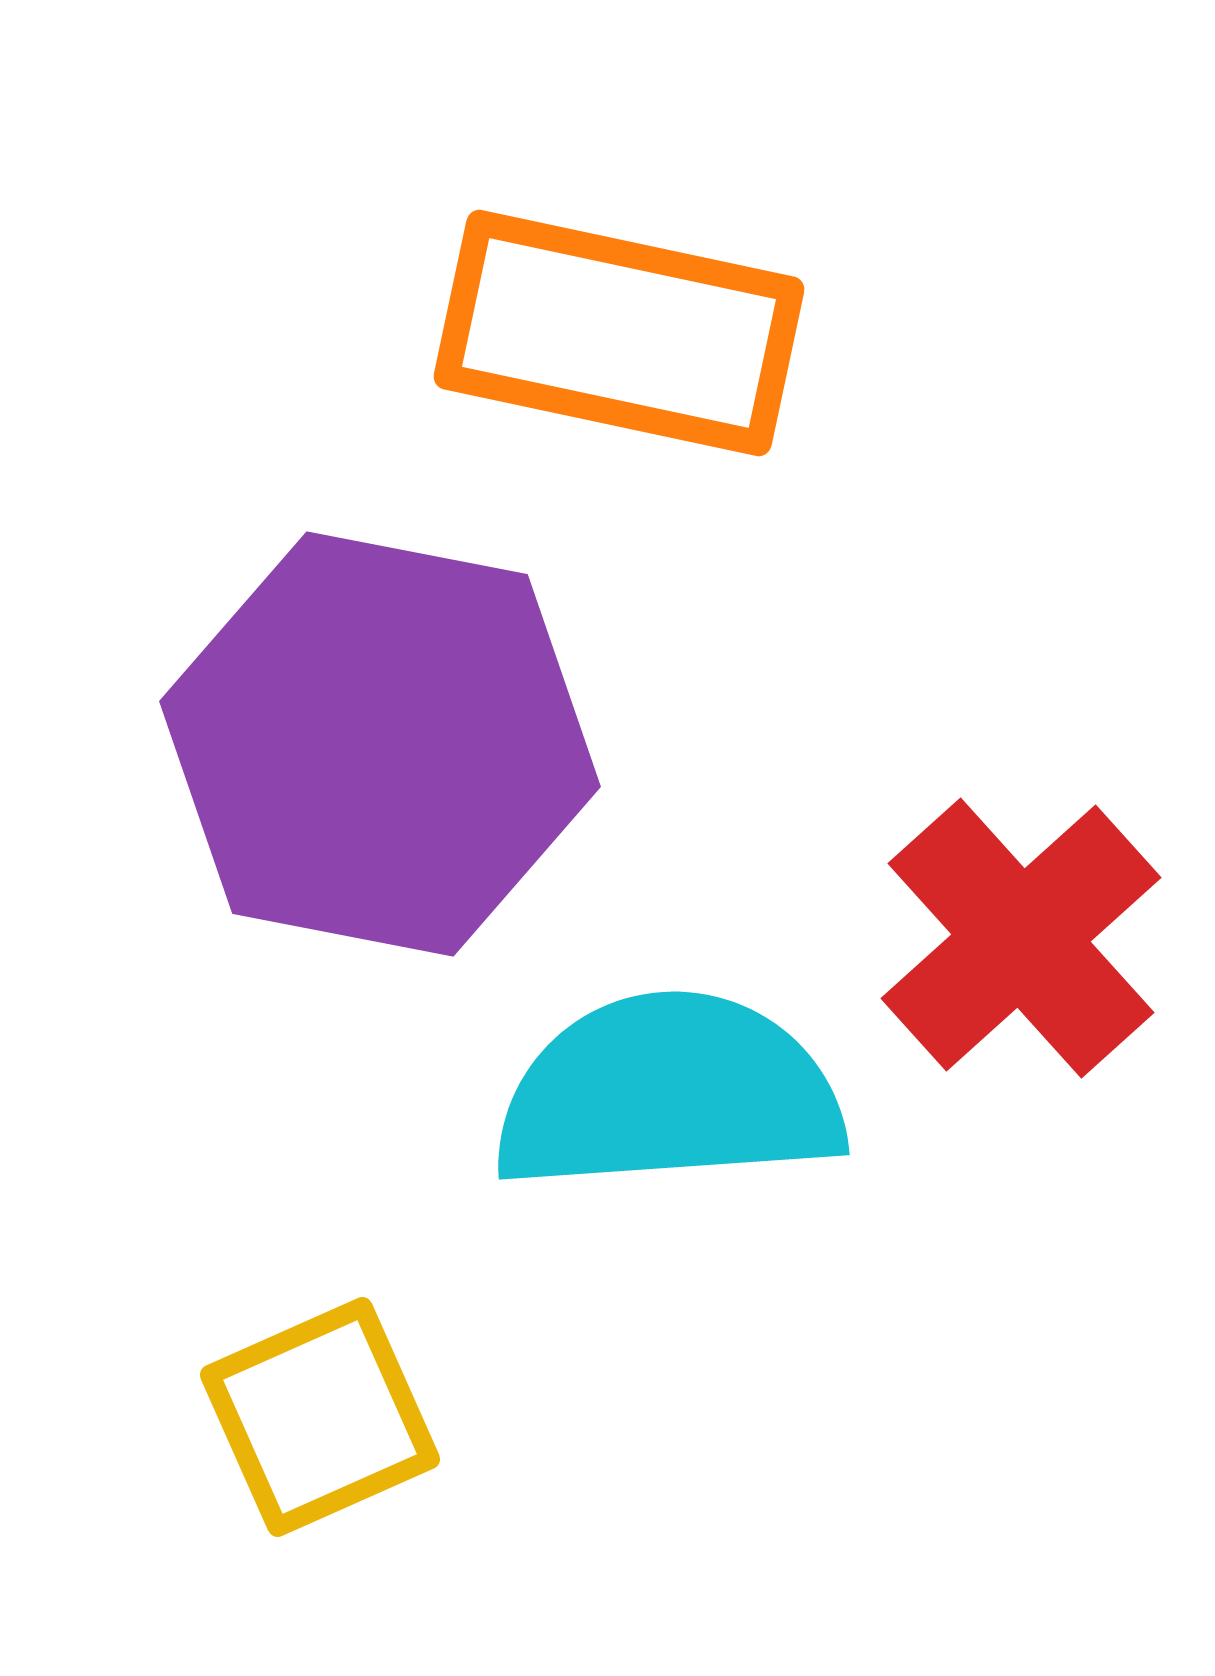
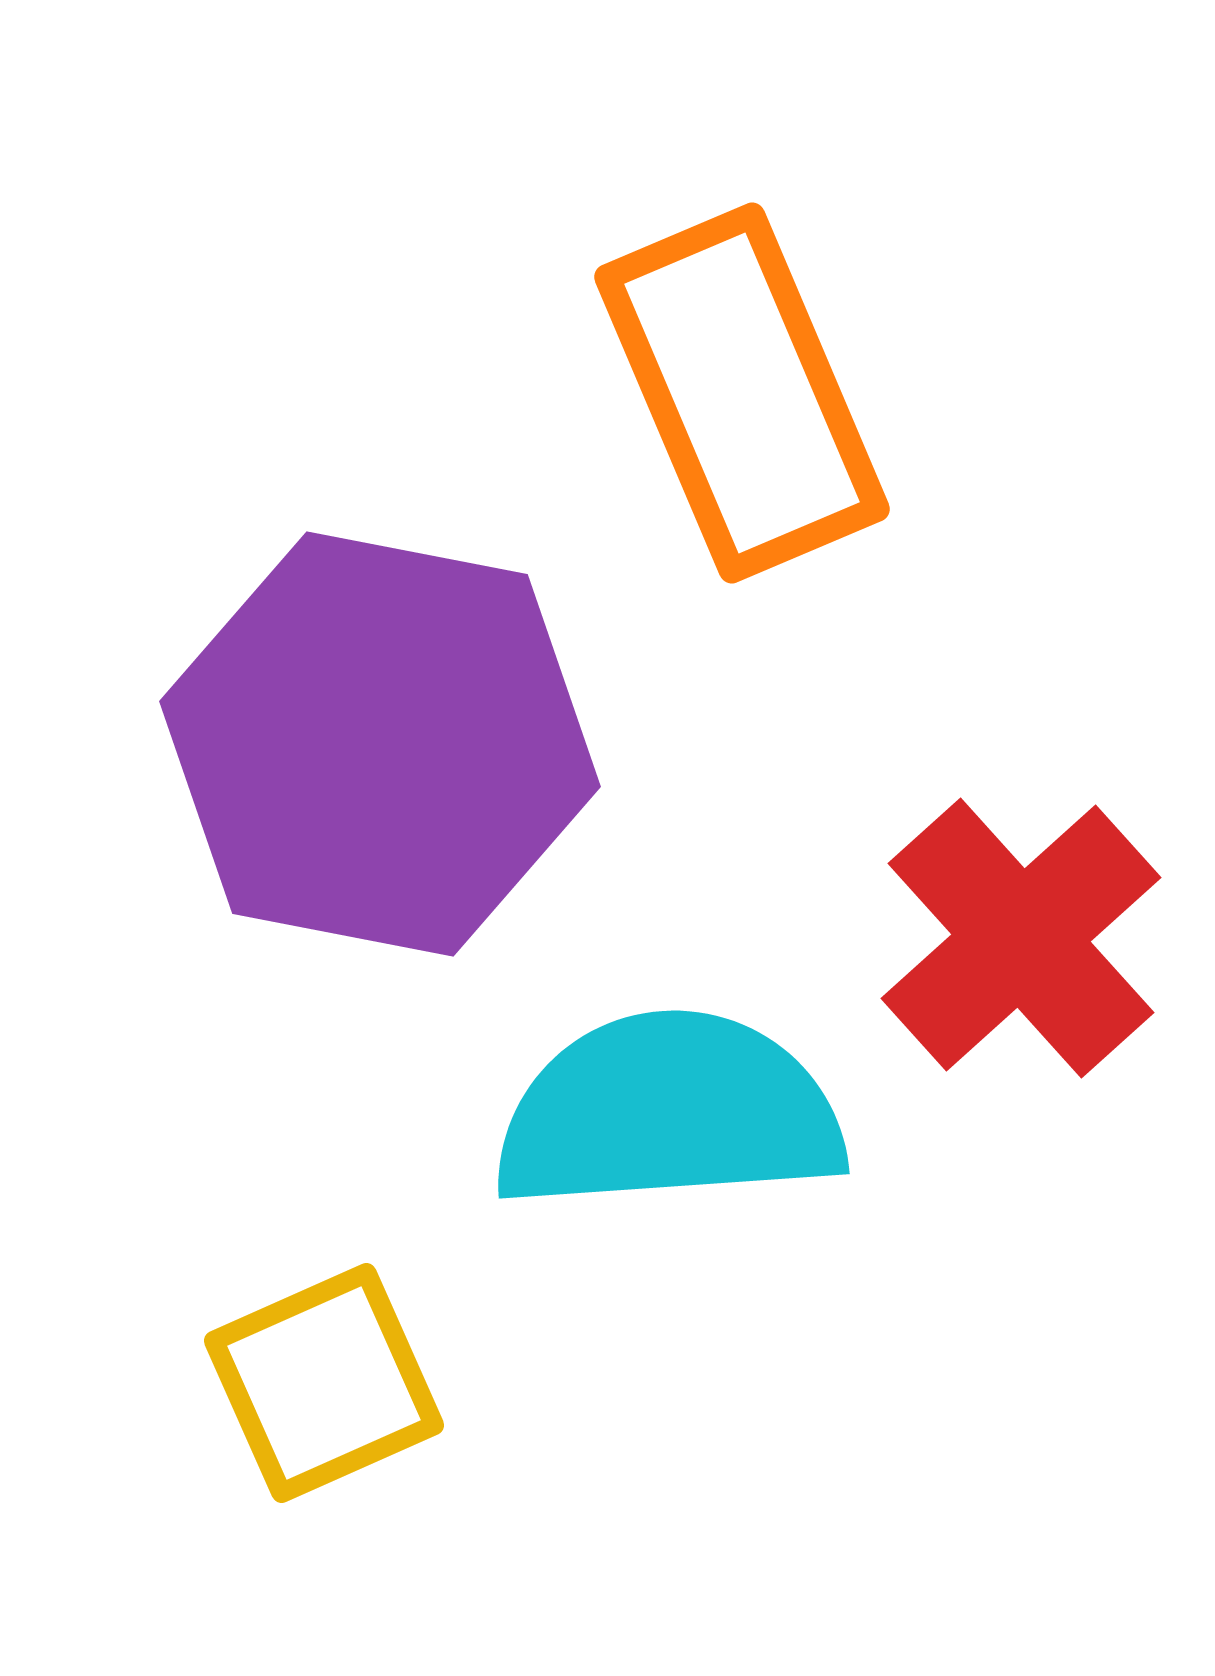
orange rectangle: moved 123 px right, 60 px down; rotated 55 degrees clockwise
cyan semicircle: moved 19 px down
yellow square: moved 4 px right, 34 px up
